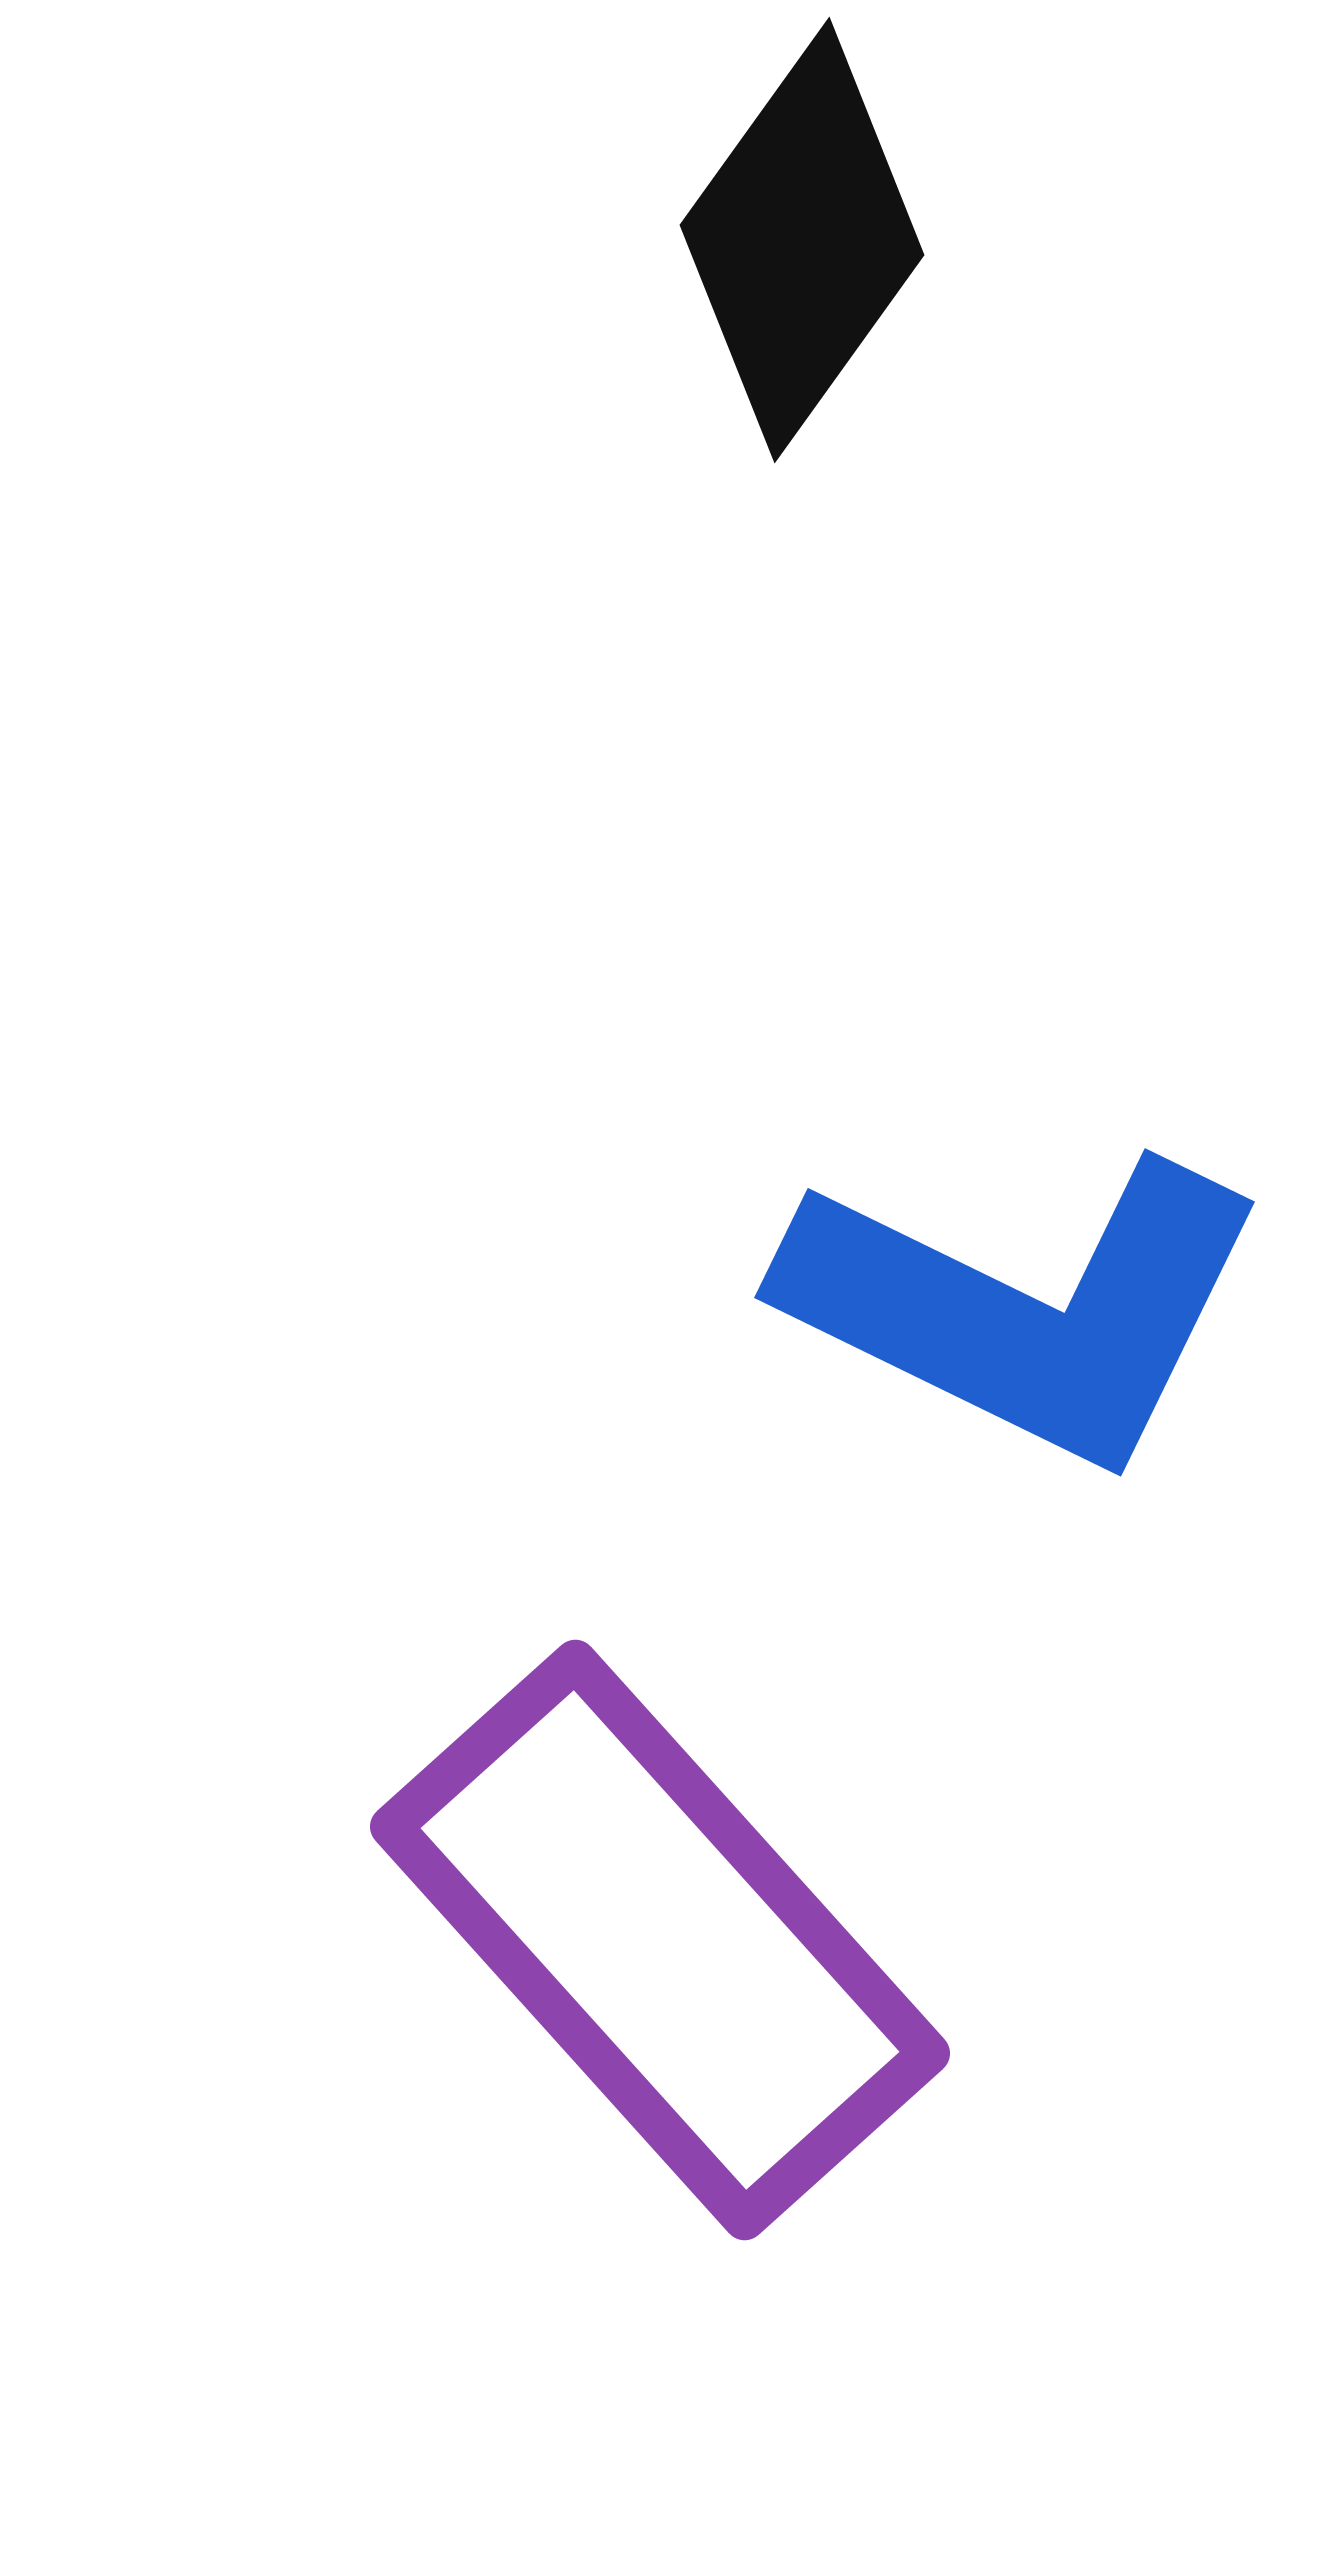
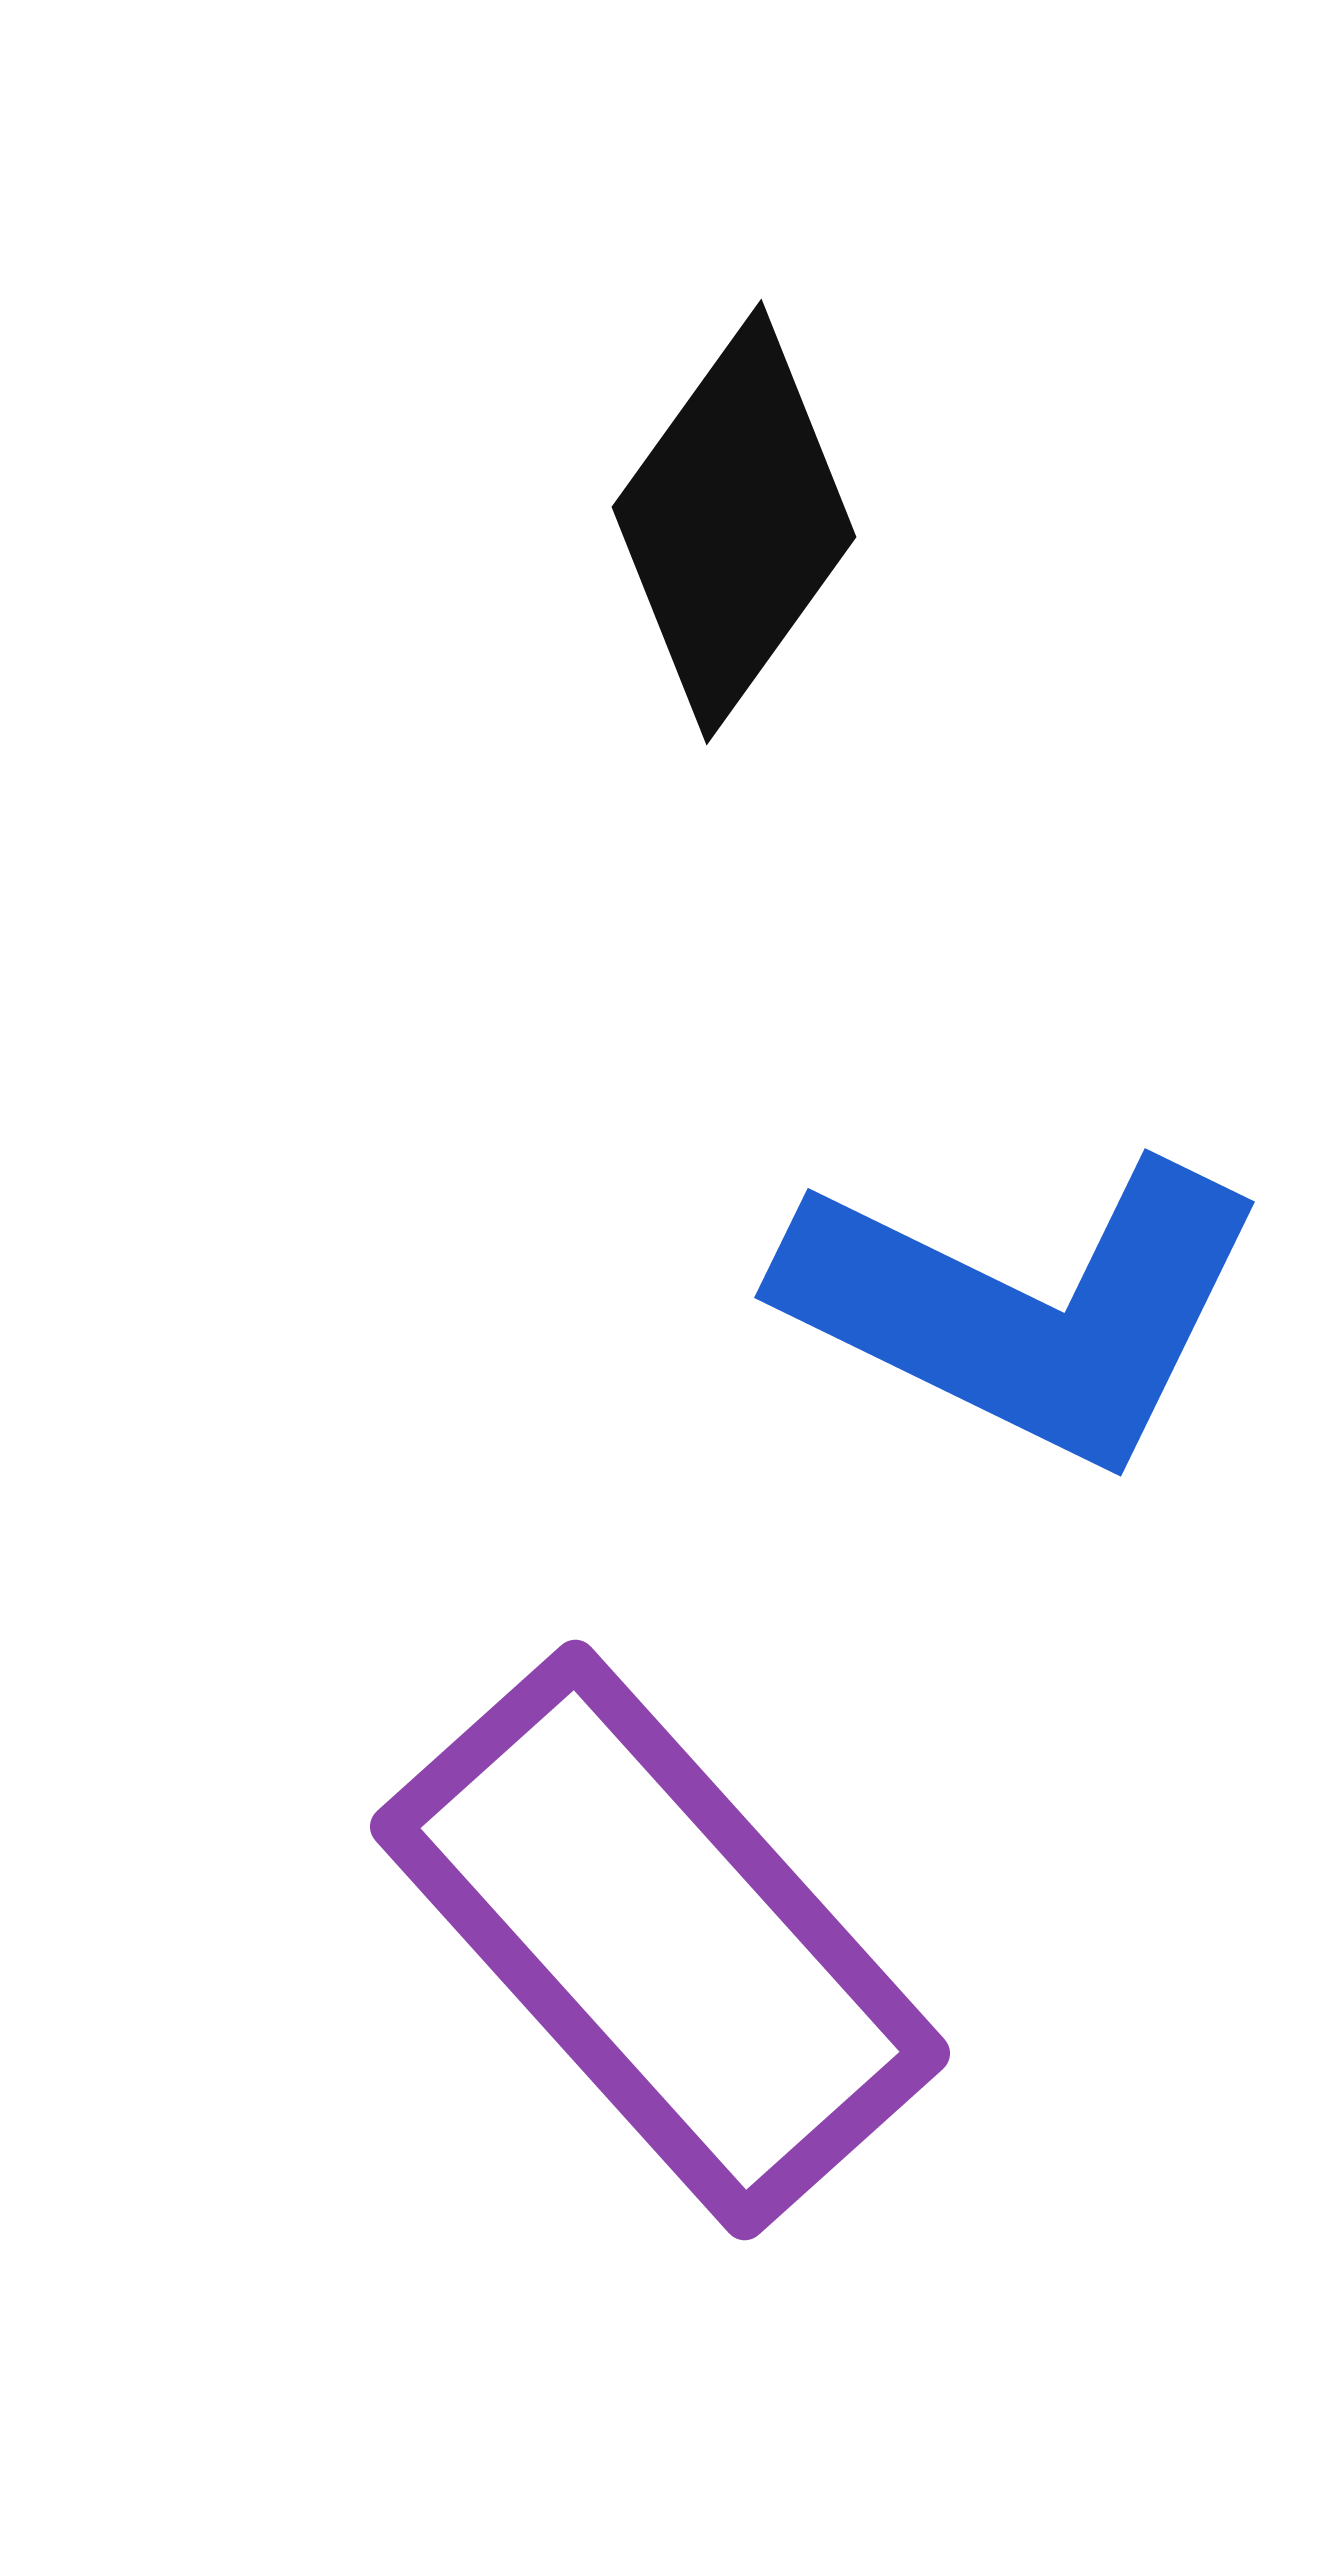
black diamond: moved 68 px left, 282 px down
